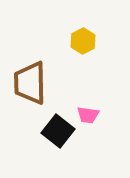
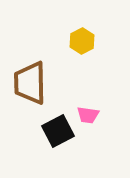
yellow hexagon: moved 1 px left
black square: rotated 24 degrees clockwise
